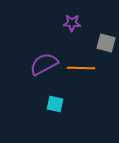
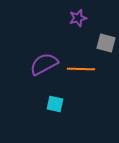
purple star: moved 6 px right, 5 px up; rotated 18 degrees counterclockwise
orange line: moved 1 px down
